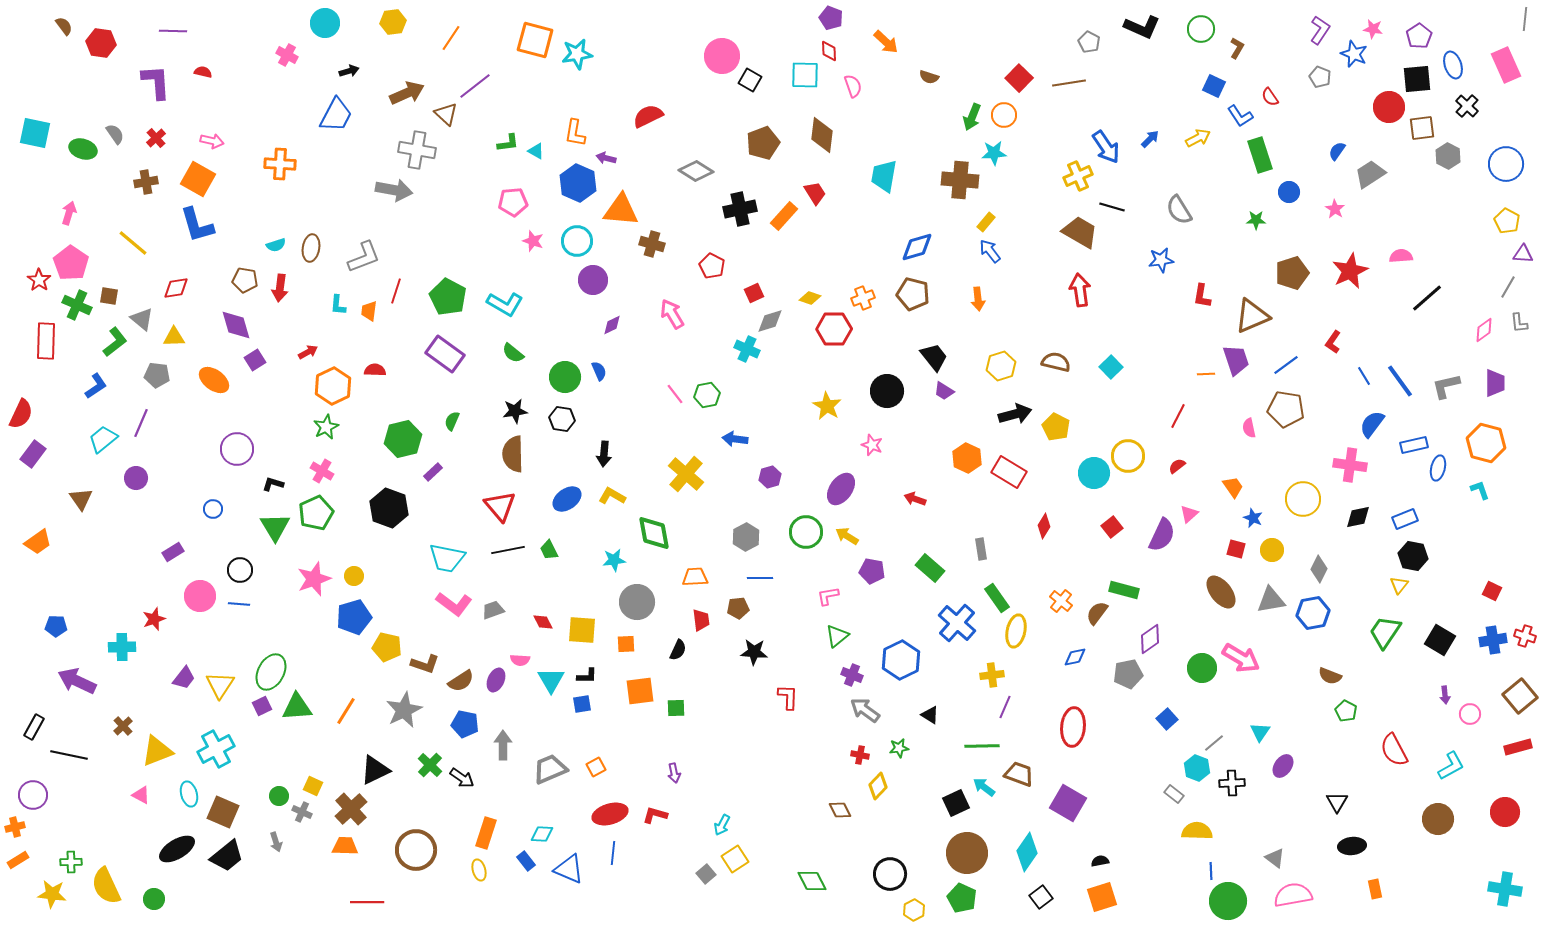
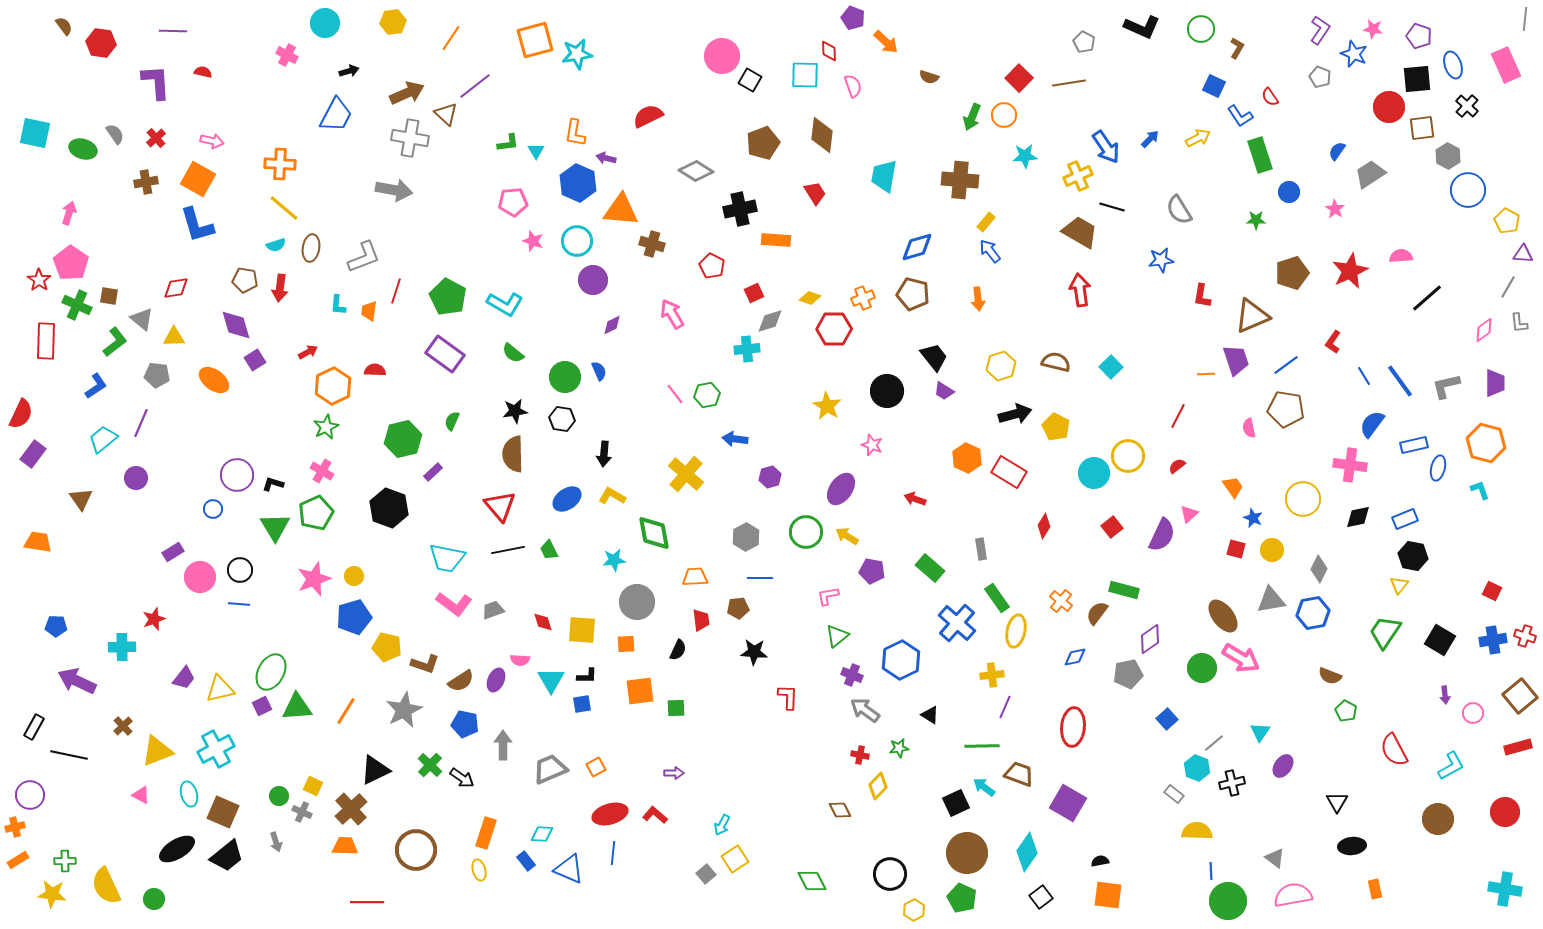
purple pentagon at (831, 18): moved 22 px right
purple pentagon at (1419, 36): rotated 20 degrees counterclockwise
orange square at (535, 40): rotated 30 degrees counterclockwise
gray pentagon at (1089, 42): moved 5 px left
gray cross at (417, 150): moved 7 px left, 12 px up
cyan triangle at (536, 151): rotated 30 degrees clockwise
cyan star at (994, 153): moved 31 px right, 3 px down
blue circle at (1506, 164): moved 38 px left, 26 px down
orange rectangle at (784, 216): moved 8 px left, 24 px down; rotated 52 degrees clockwise
yellow line at (133, 243): moved 151 px right, 35 px up
cyan cross at (747, 349): rotated 30 degrees counterclockwise
purple circle at (237, 449): moved 26 px down
orange trapezoid at (38, 542): rotated 136 degrees counterclockwise
brown ellipse at (1221, 592): moved 2 px right, 24 px down
pink circle at (200, 596): moved 19 px up
red diamond at (543, 622): rotated 10 degrees clockwise
yellow triangle at (220, 685): moved 4 px down; rotated 44 degrees clockwise
pink circle at (1470, 714): moved 3 px right, 1 px up
purple arrow at (674, 773): rotated 78 degrees counterclockwise
black cross at (1232, 783): rotated 10 degrees counterclockwise
purple circle at (33, 795): moved 3 px left
red L-shape at (655, 815): rotated 25 degrees clockwise
green cross at (71, 862): moved 6 px left, 1 px up
orange square at (1102, 897): moved 6 px right, 2 px up; rotated 24 degrees clockwise
